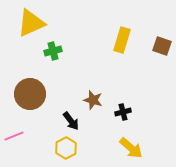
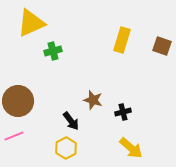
brown circle: moved 12 px left, 7 px down
